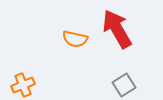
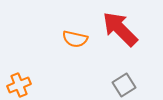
red arrow: moved 3 px right; rotated 15 degrees counterclockwise
orange cross: moved 4 px left
